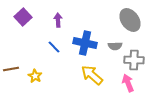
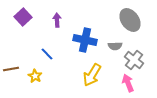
purple arrow: moved 1 px left
blue cross: moved 3 px up
blue line: moved 7 px left, 7 px down
gray cross: rotated 36 degrees clockwise
yellow arrow: rotated 100 degrees counterclockwise
